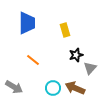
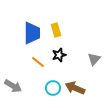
blue trapezoid: moved 5 px right, 10 px down
yellow rectangle: moved 9 px left
black star: moved 17 px left
orange line: moved 5 px right, 2 px down
gray triangle: moved 4 px right, 9 px up
gray arrow: moved 1 px left, 1 px up
